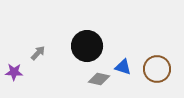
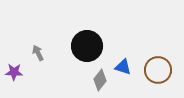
gray arrow: rotated 70 degrees counterclockwise
brown circle: moved 1 px right, 1 px down
gray diamond: moved 1 px right, 1 px down; rotated 65 degrees counterclockwise
